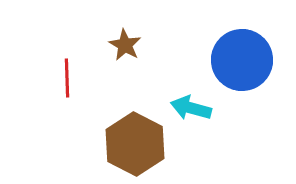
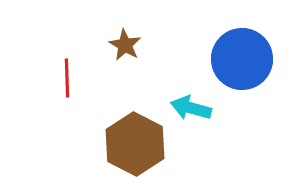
blue circle: moved 1 px up
